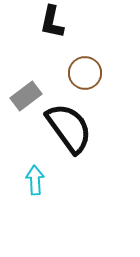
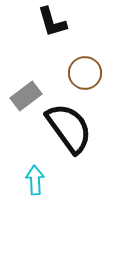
black L-shape: rotated 28 degrees counterclockwise
